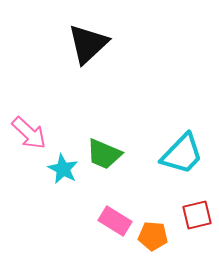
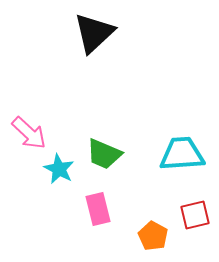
black triangle: moved 6 px right, 11 px up
cyan trapezoid: rotated 138 degrees counterclockwise
cyan star: moved 4 px left
red square: moved 2 px left
pink rectangle: moved 17 px left, 12 px up; rotated 44 degrees clockwise
orange pentagon: rotated 24 degrees clockwise
